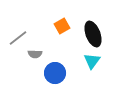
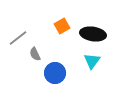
black ellipse: rotated 60 degrees counterclockwise
gray semicircle: rotated 64 degrees clockwise
